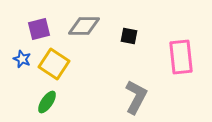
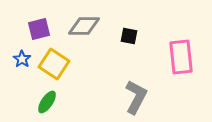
blue star: rotated 12 degrees clockwise
